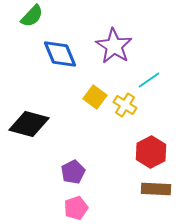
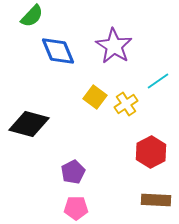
blue diamond: moved 2 px left, 3 px up
cyan line: moved 9 px right, 1 px down
yellow cross: moved 1 px right, 1 px up; rotated 25 degrees clockwise
brown rectangle: moved 11 px down
pink pentagon: rotated 20 degrees clockwise
